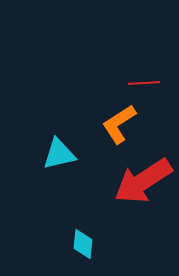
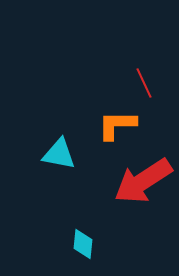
red line: rotated 68 degrees clockwise
orange L-shape: moved 2 px left, 1 px down; rotated 33 degrees clockwise
cyan triangle: rotated 24 degrees clockwise
